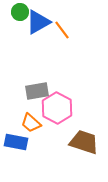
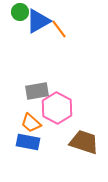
blue triangle: moved 1 px up
orange line: moved 3 px left, 1 px up
blue rectangle: moved 12 px right
